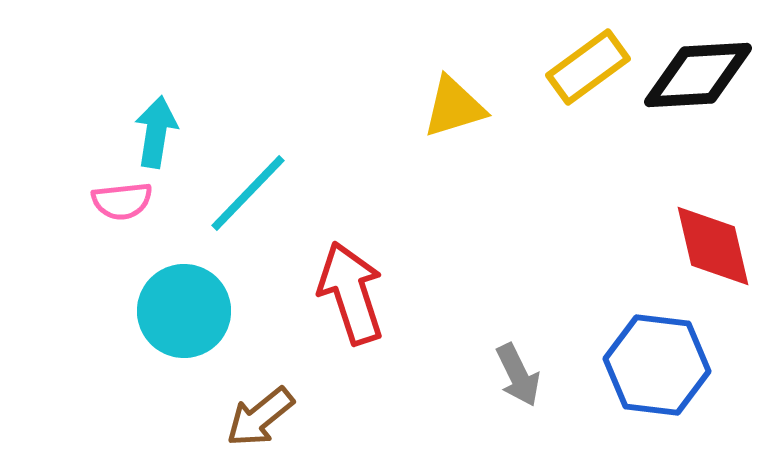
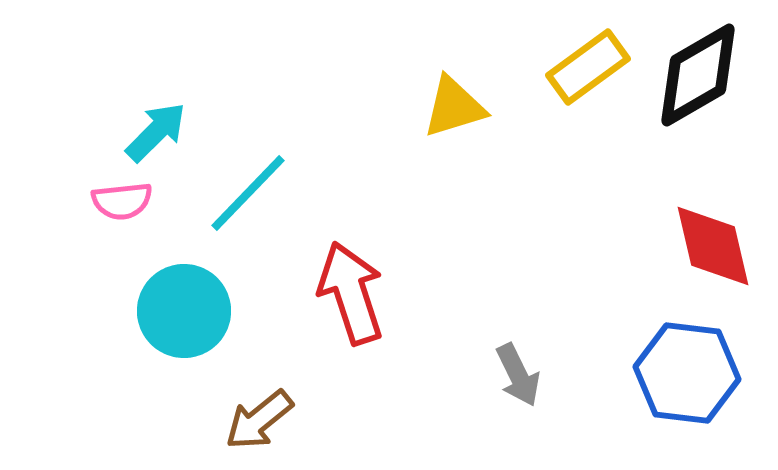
black diamond: rotated 27 degrees counterclockwise
cyan arrow: rotated 36 degrees clockwise
blue hexagon: moved 30 px right, 8 px down
brown arrow: moved 1 px left, 3 px down
